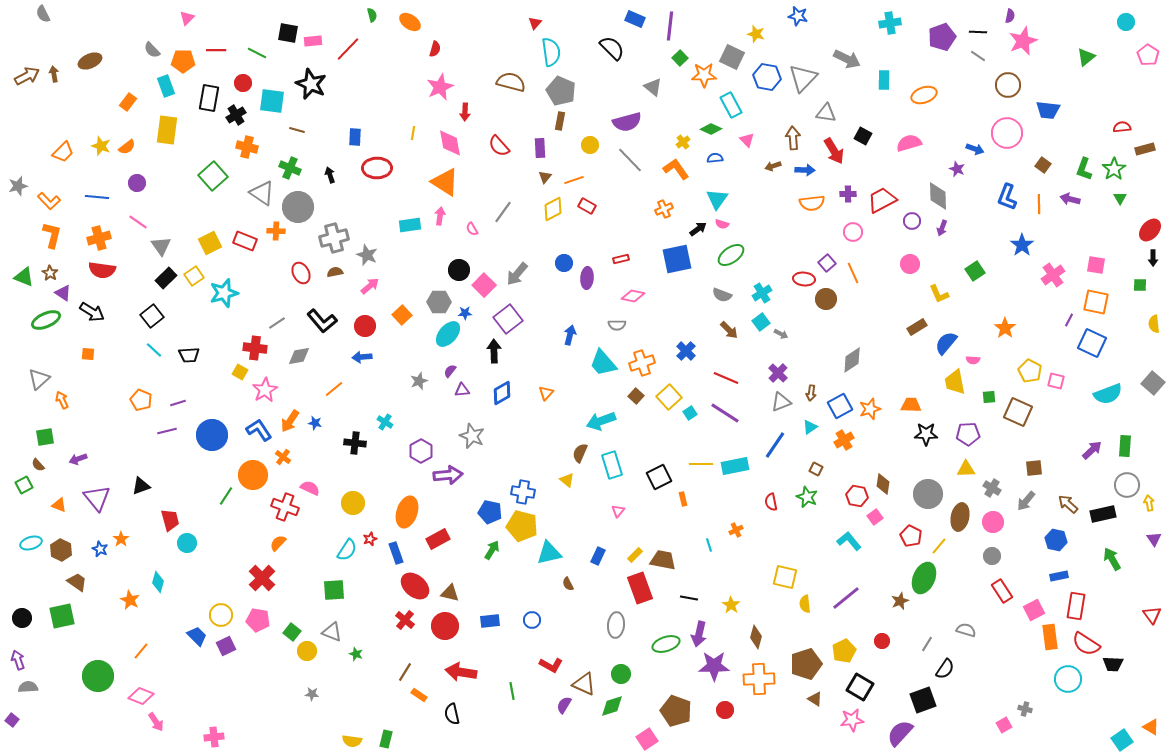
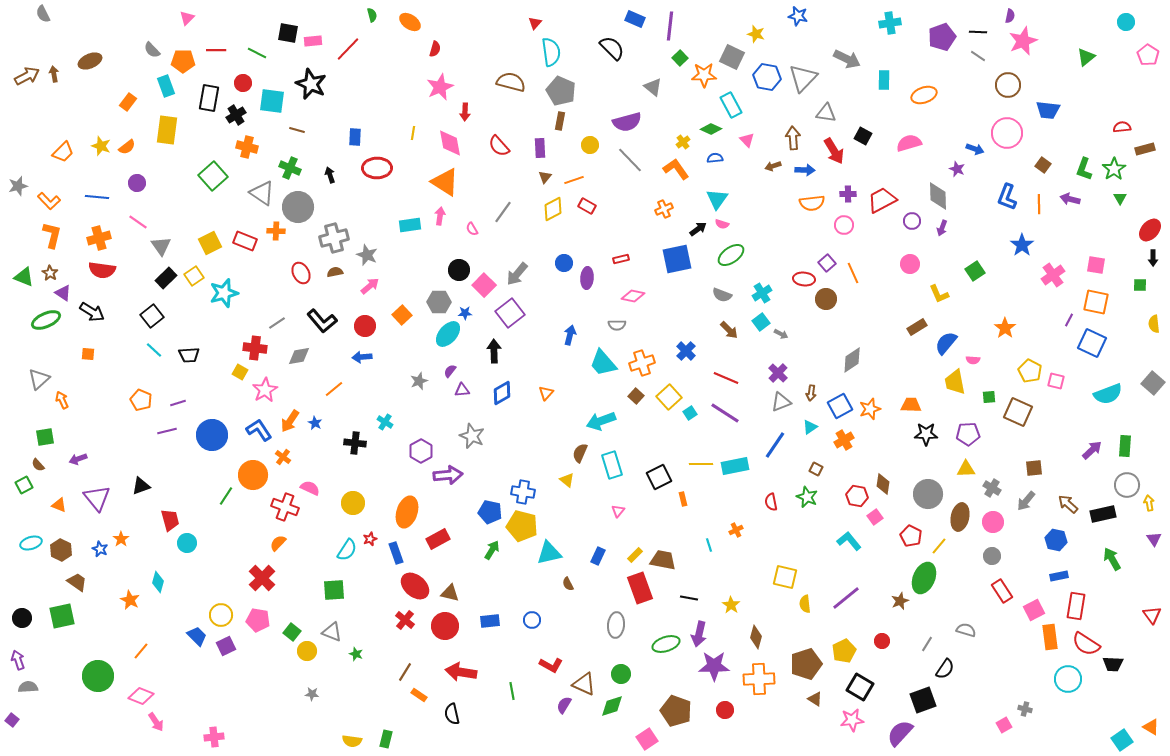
pink circle at (853, 232): moved 9 px left, 7 px up
purple square at (508, 319): moved 2 px right, 6 px up
blue star at (315, 423): rotated 16 degrees clockwise
